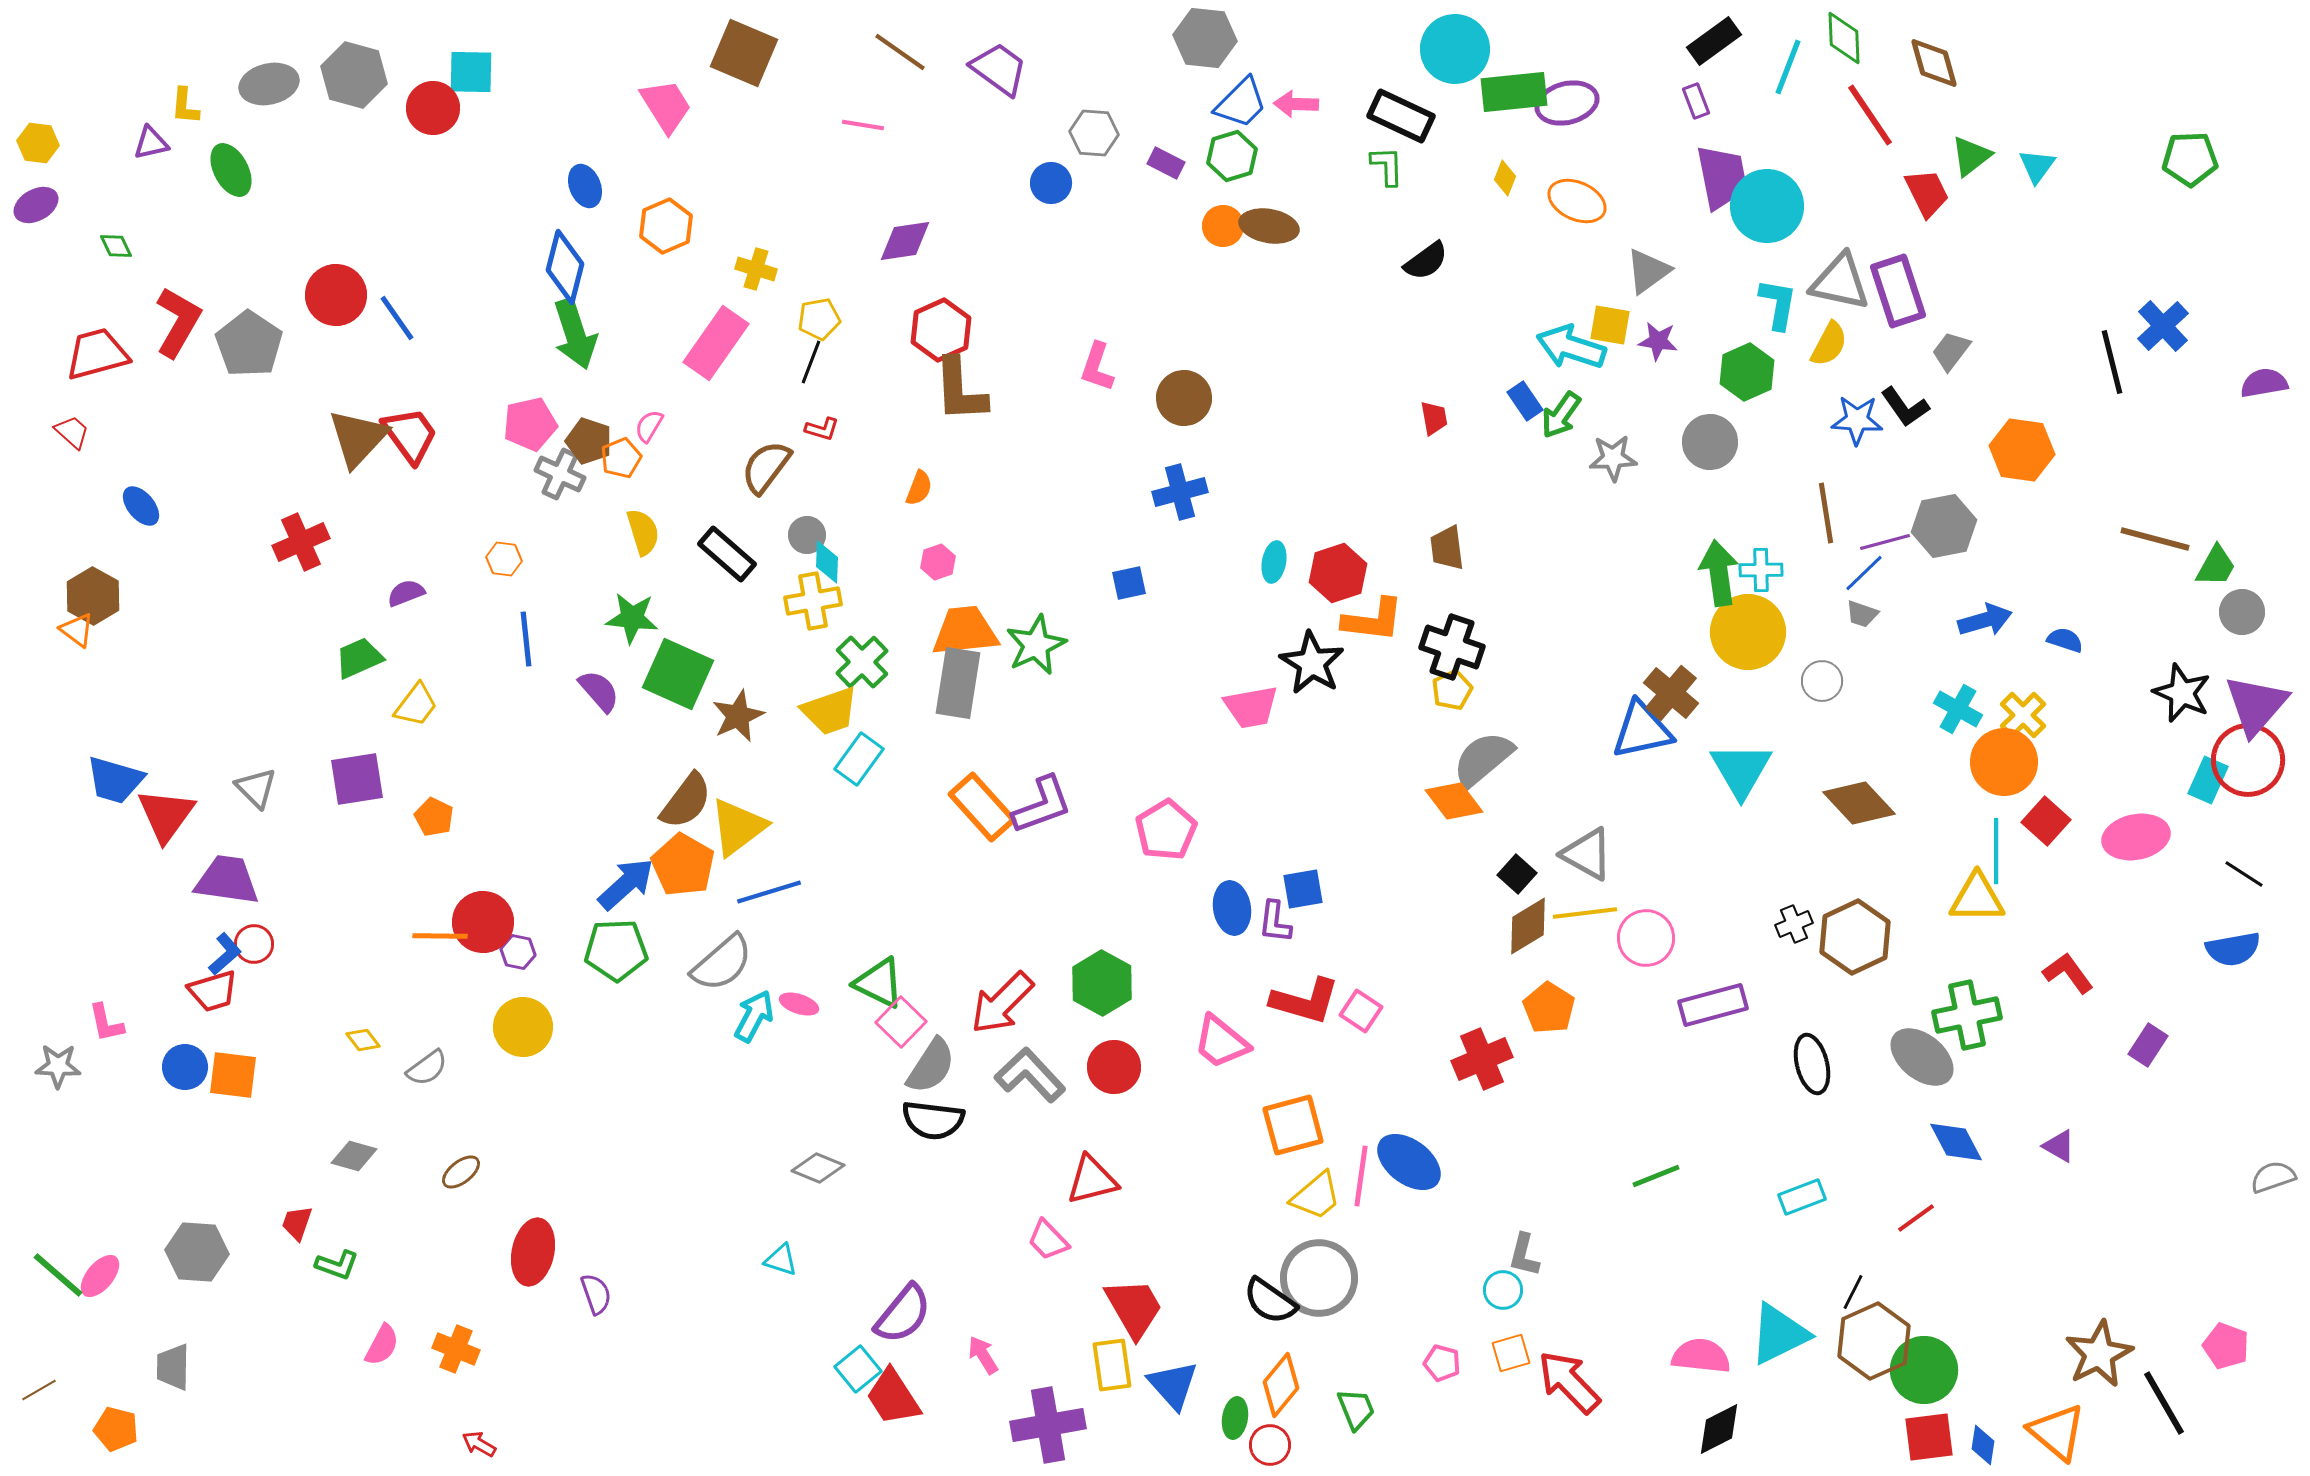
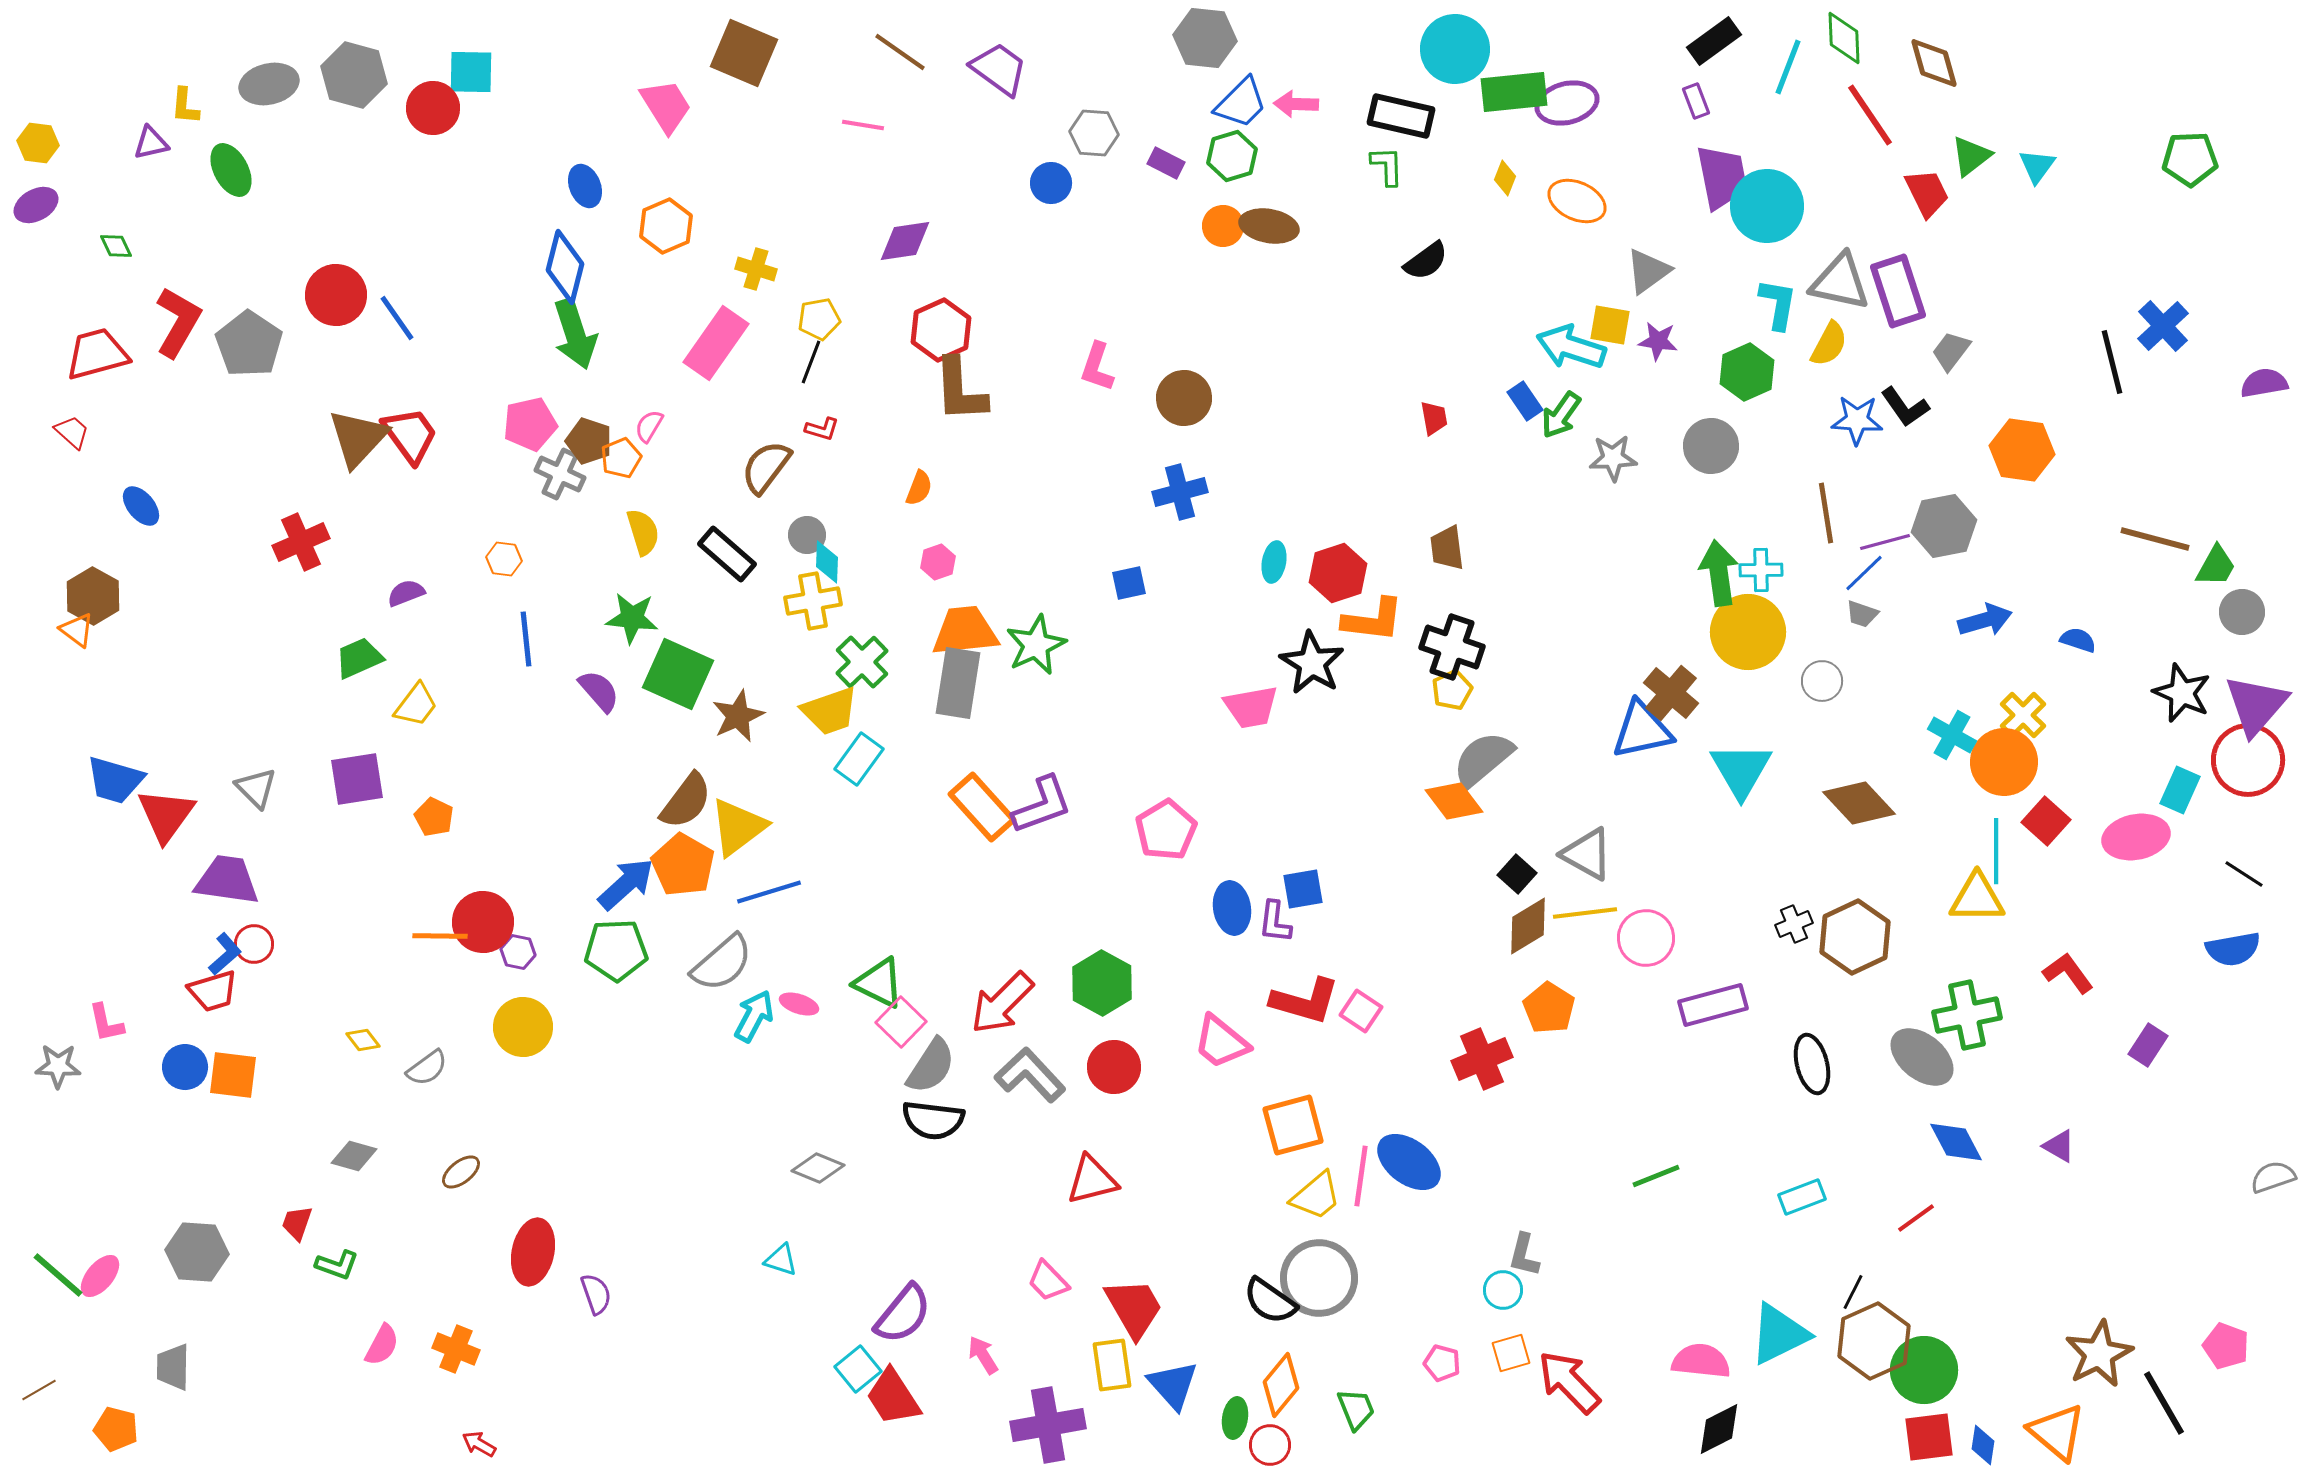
black rectangle at (1401, 116): rotated 12 degrees counterclockwise
gray circle at (1710, 442): moved 1 px right, 4 px down
blue semicircle at (2065, 640): moved 13 px right
cyan cross at (1958, 709): moved 6 px left, 26 px down
cyan rectangle at (2208, 780): moved 28 px left, 10 px down
pink trapezoid at (1048, 1240): moved 41 px down
pink semicircle at (1701, 1356): moved 5 px down
